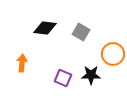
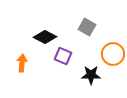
black diamond: moved 9 px down; rotated 20 degrees clockwise
gray square: moved 6 px right, 5 px up
purple square: moved 22 px up
